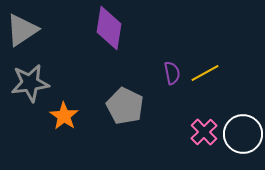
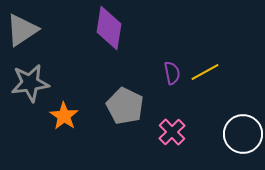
yellow line: moved 1 px up
pink cross: moved 32 px left
